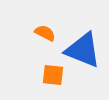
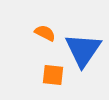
blue triangle: rotated 42 degrees clockwise
